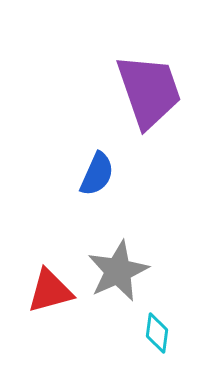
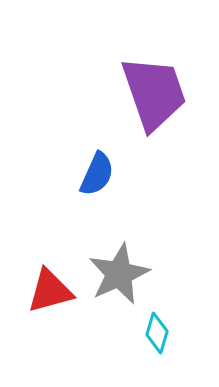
purple trapezoid: moved 5 px right, 2 px down
gray star: moved 1 px right, 3 px down
cyan diamond: rotated 9 degrees clockwise
